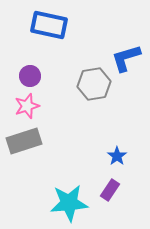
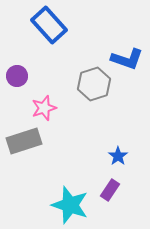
blue rectangle: rotated 36 degrees clockwise
blue L-shape: moved 1 px right, 1 px down; rotated 144 degrees counterclockwise
purple circle: moved 13 px left
gray hexagon: rotated 8 degrees counterclockwise
pink star: moved 17 px right, 2 px down
blue star: moved 1 px right
cyan star: moved 1 px right, 2 px down; rotated 24 degrees clockwise
